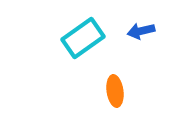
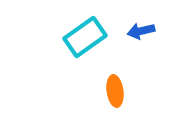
cyan rectangle: moved 2 px right, 1 px up
